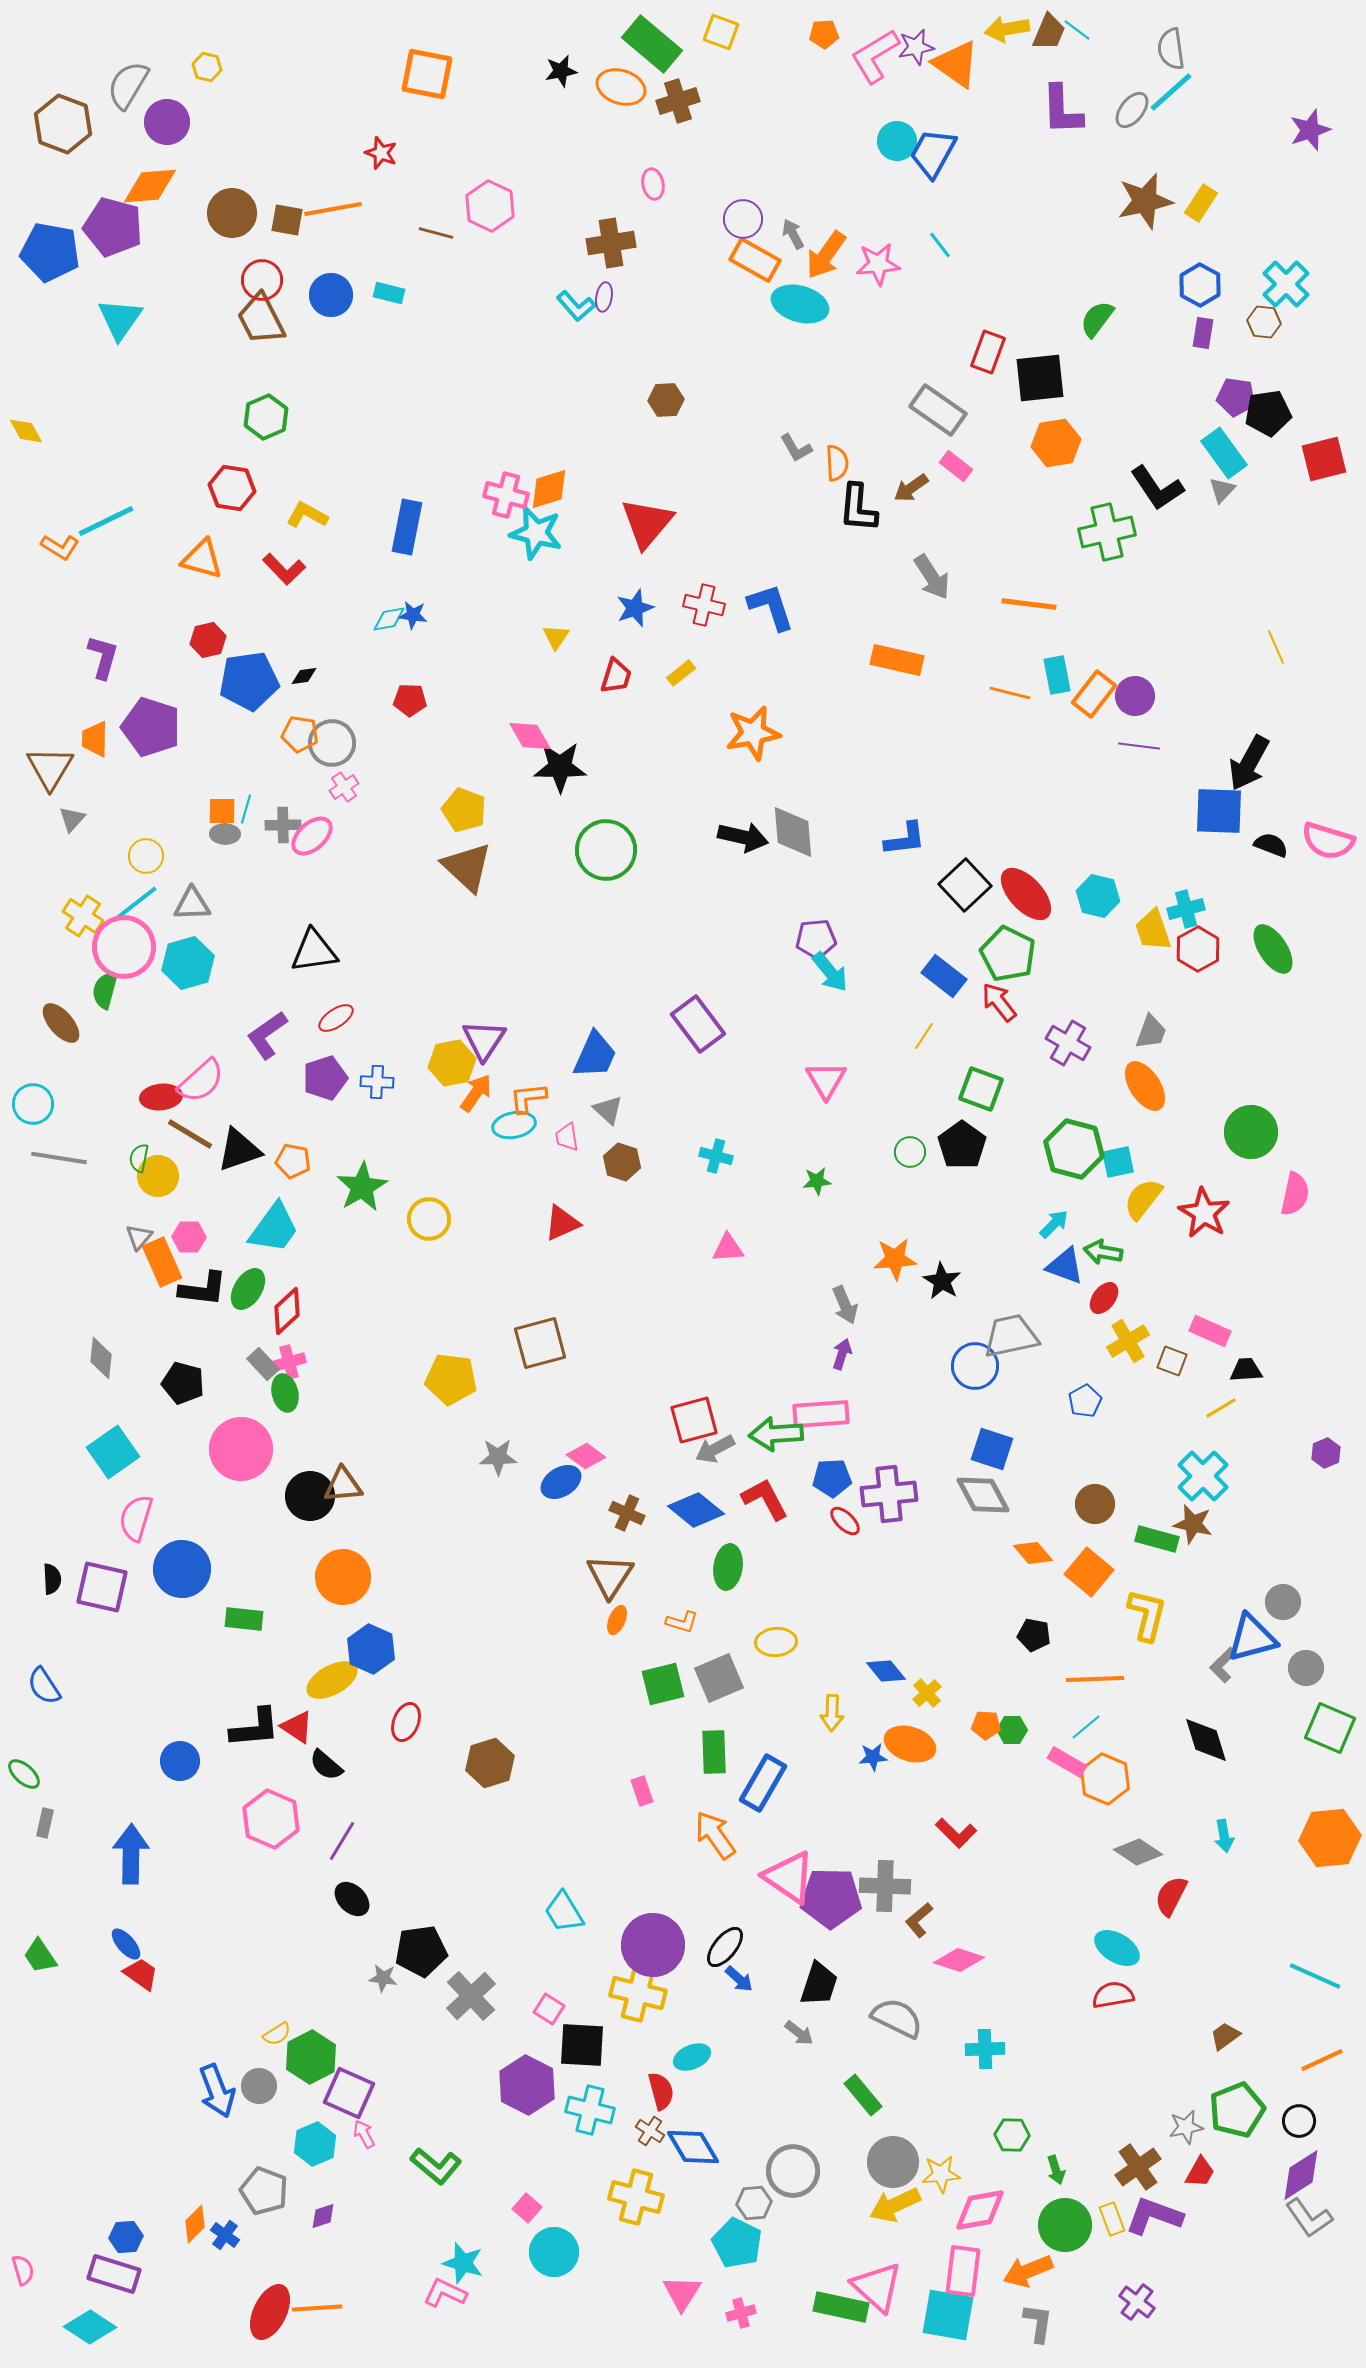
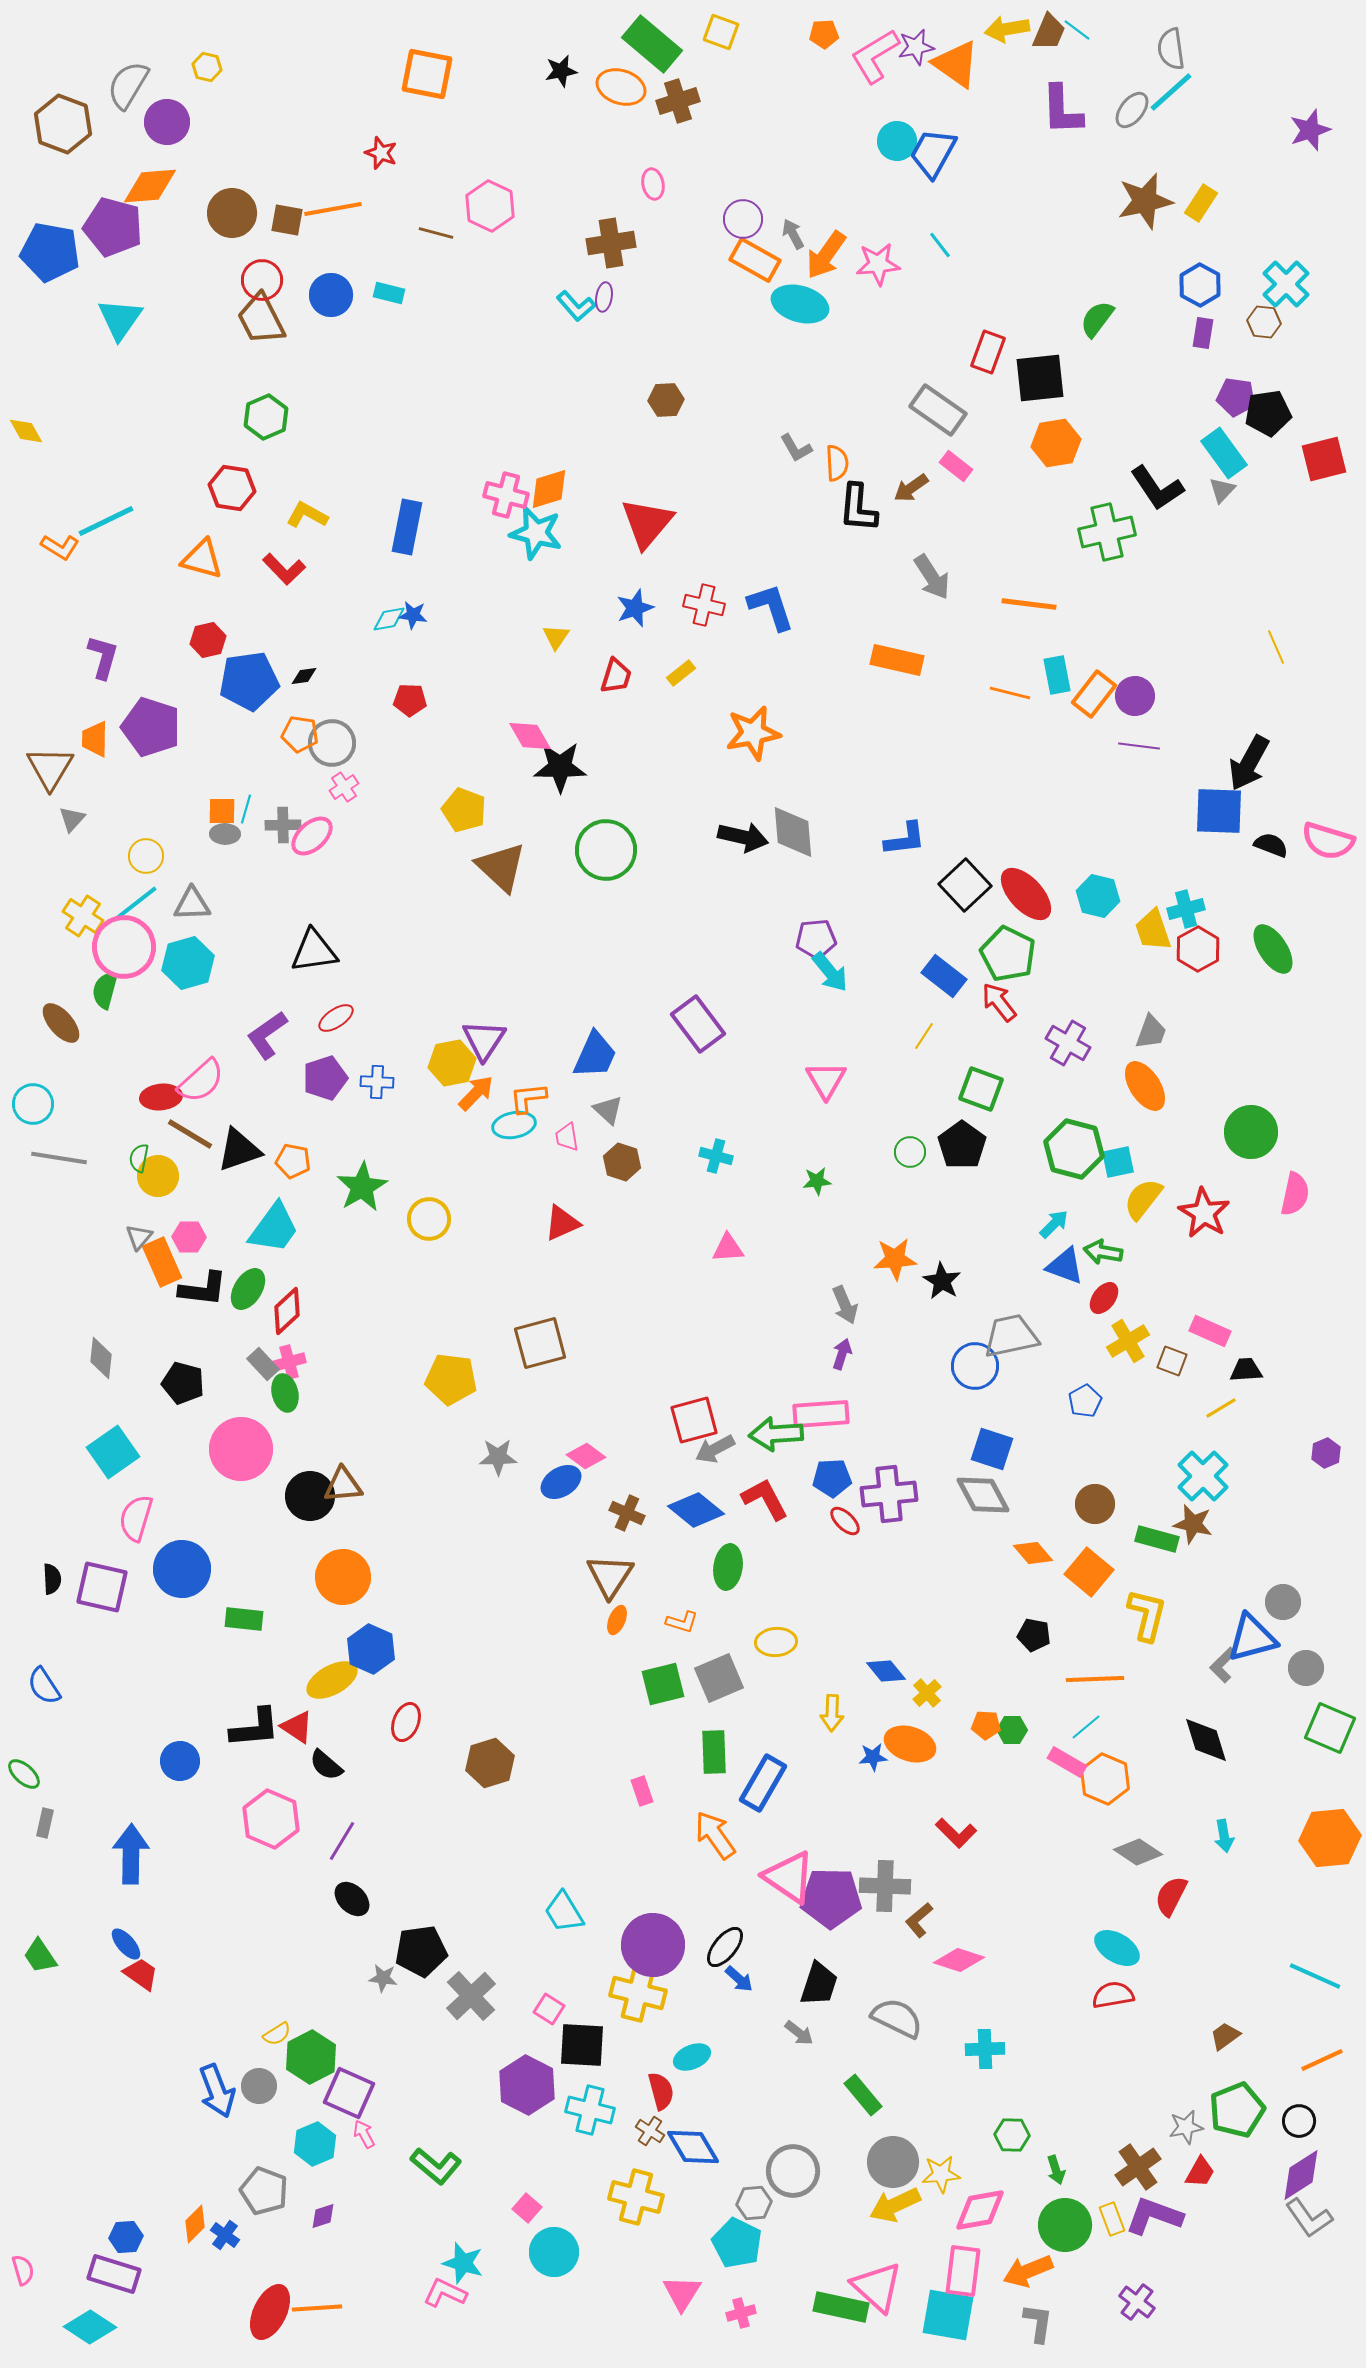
brown triangle at (467, 867): moved 34 px right
orange arrow at (476, 1093): rotated 9 degrees clockwise
